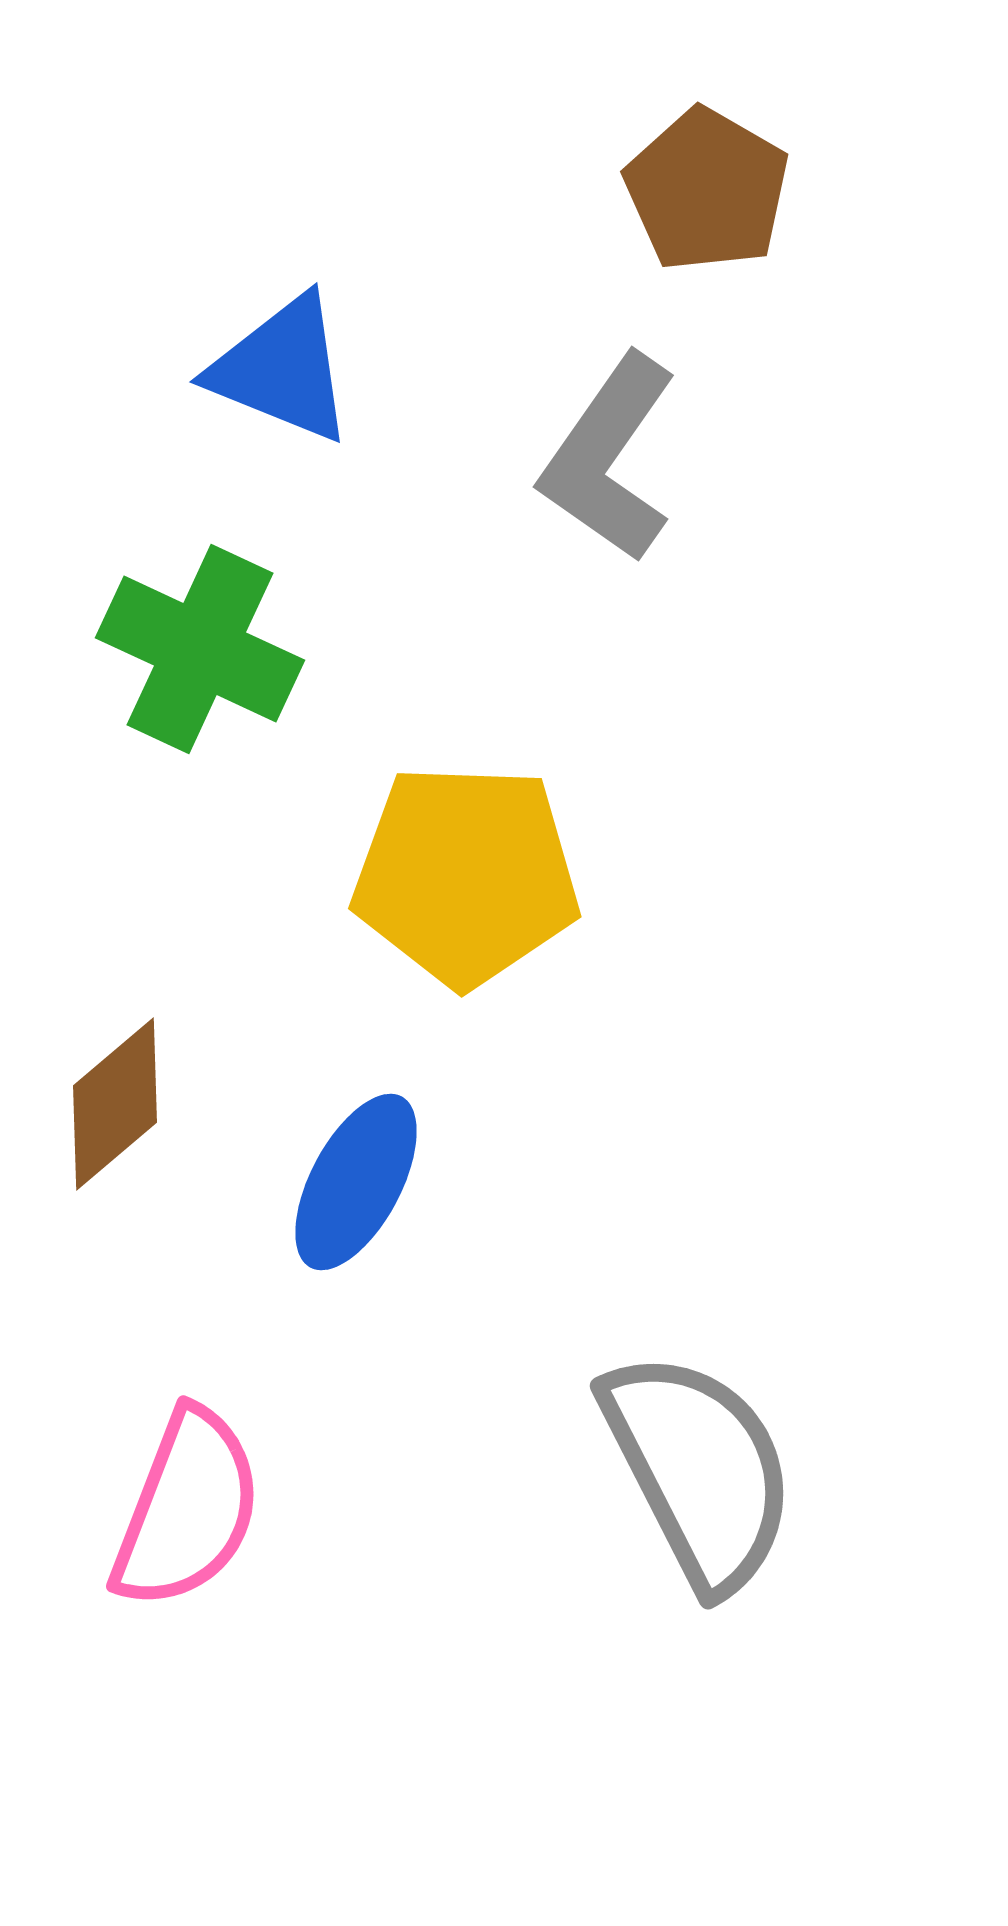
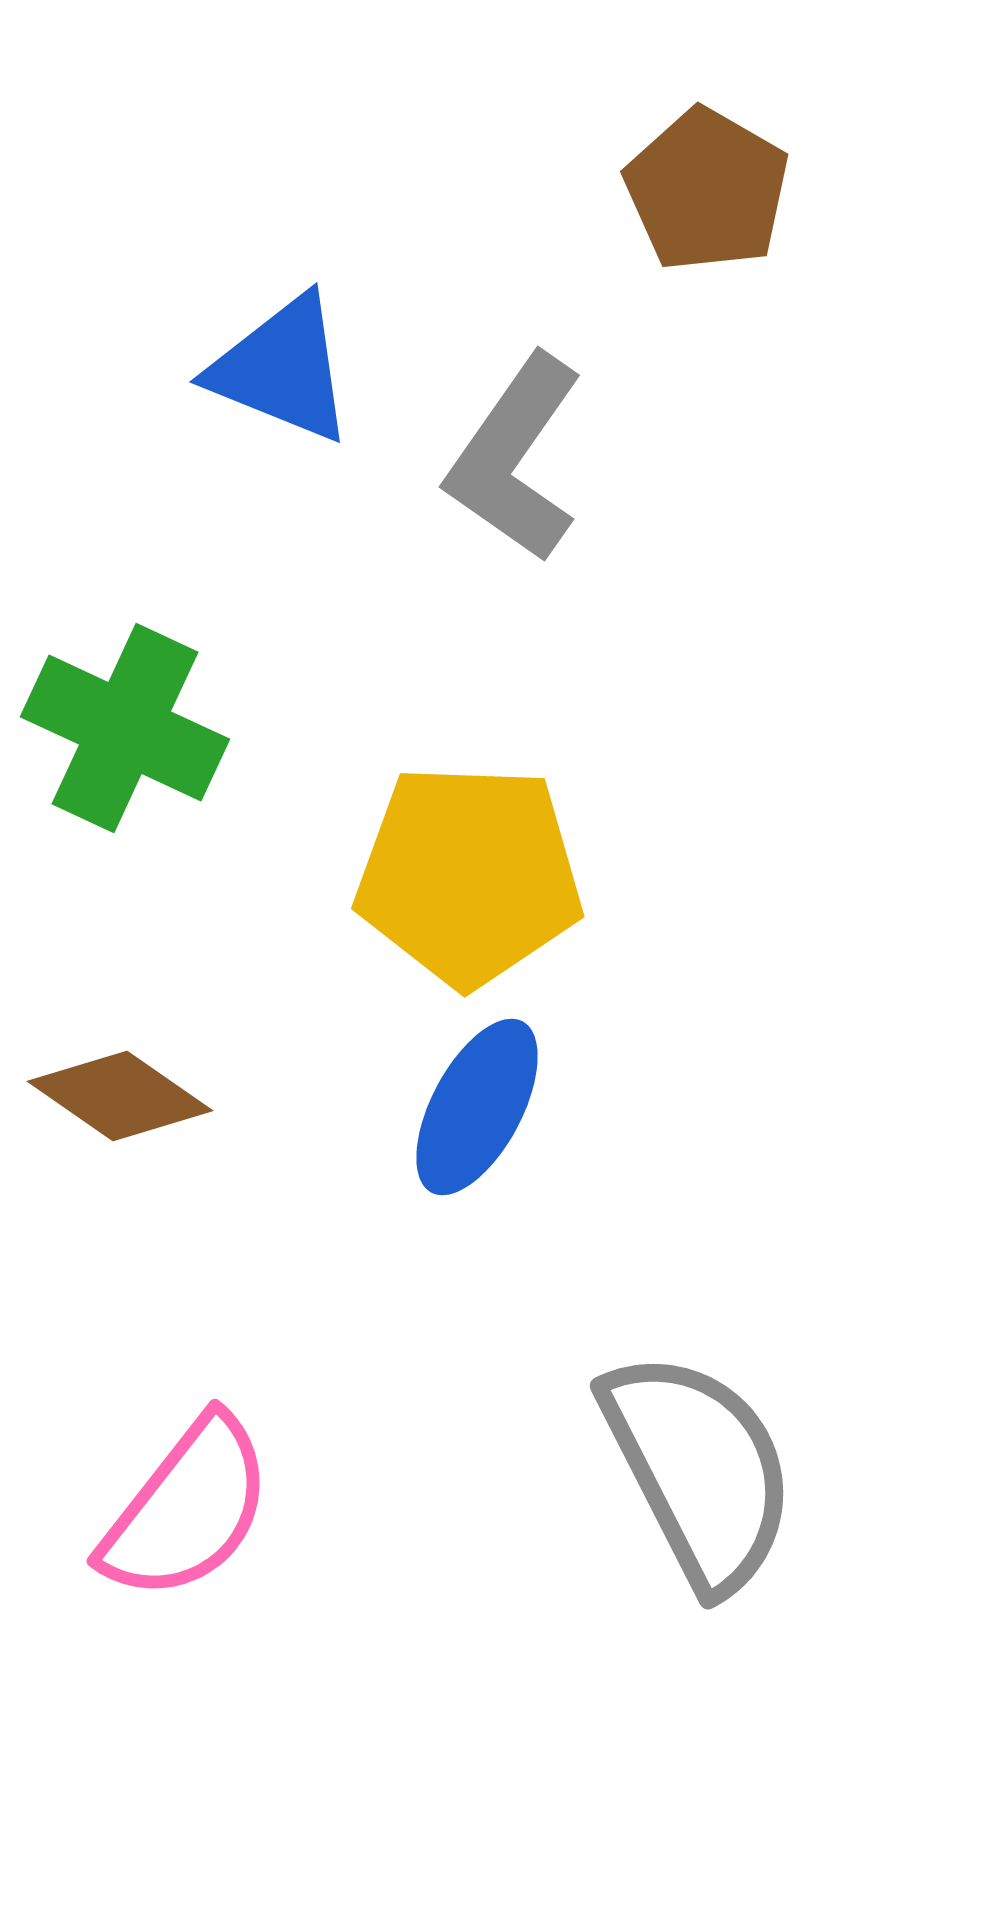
gray L-shape: moved 94 px left
green cross: moved 75 px left, 79 px down
yellow pentagon: moved 3 px right
brown diamond: moved 5 px right, 8 px up; rotated 75 degrees clockwise
blue ellipse: moved 121 px right, 75 px up
pink semicircle: rotated 17 degrees clockwise
